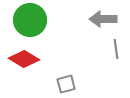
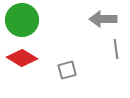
green circle: moved 8 px left
red diamond: moved 2 px left, 1 px up
gray square: moved 1 px right, 14 px up
